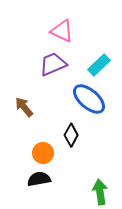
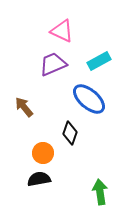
cyan rectangle: moved 4 px up; rotated 15 degrees clockwise
black diamond: moved 1 px left, 2 px up; rotated 10 degrees counterclockwise
